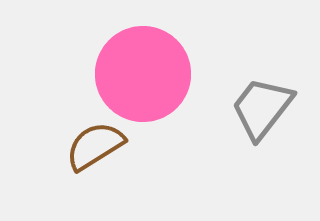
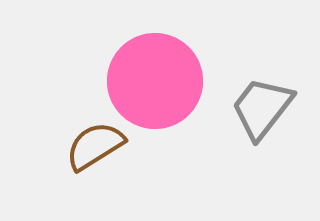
pink circle: moved 12 px right, 7 px down
